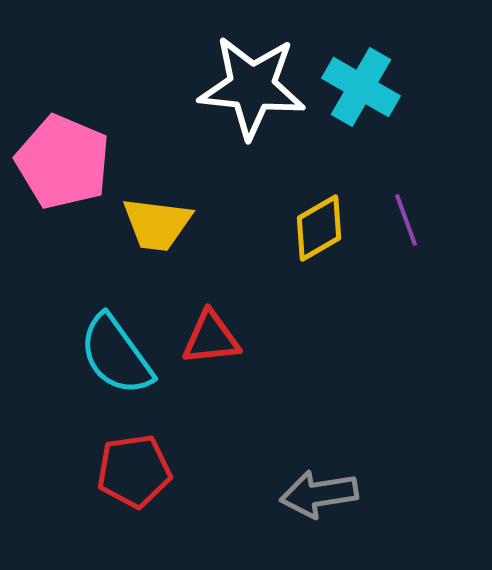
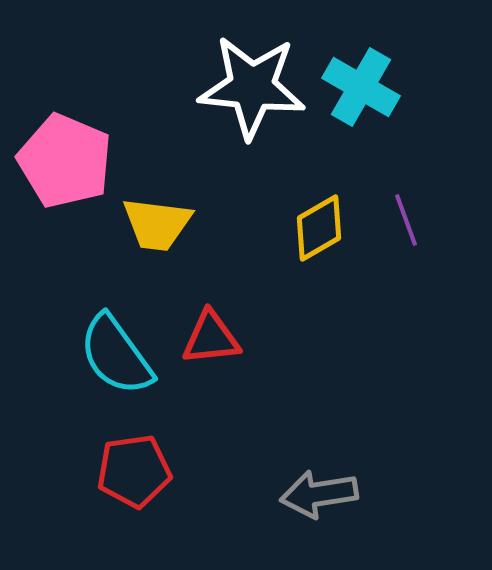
pink pentagon: moved 2 px right, 1 px up
